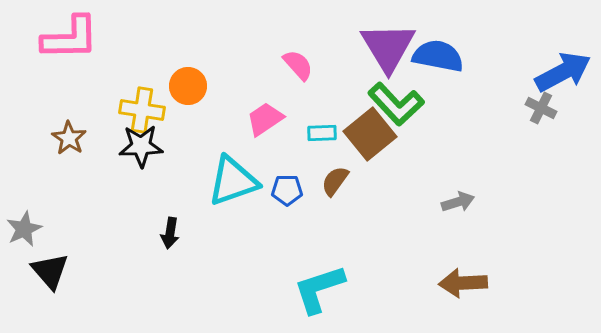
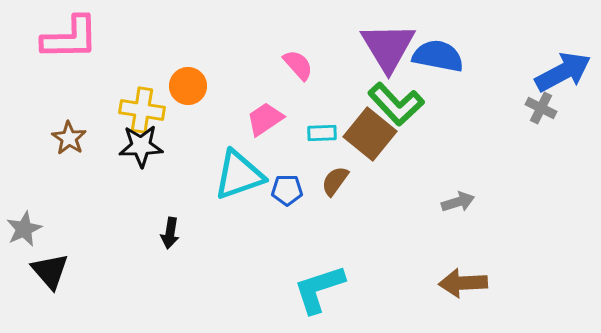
brown square: rotated 12 degrees counterclockwise
cyan triangle: moved 6 px right, 6 px up
